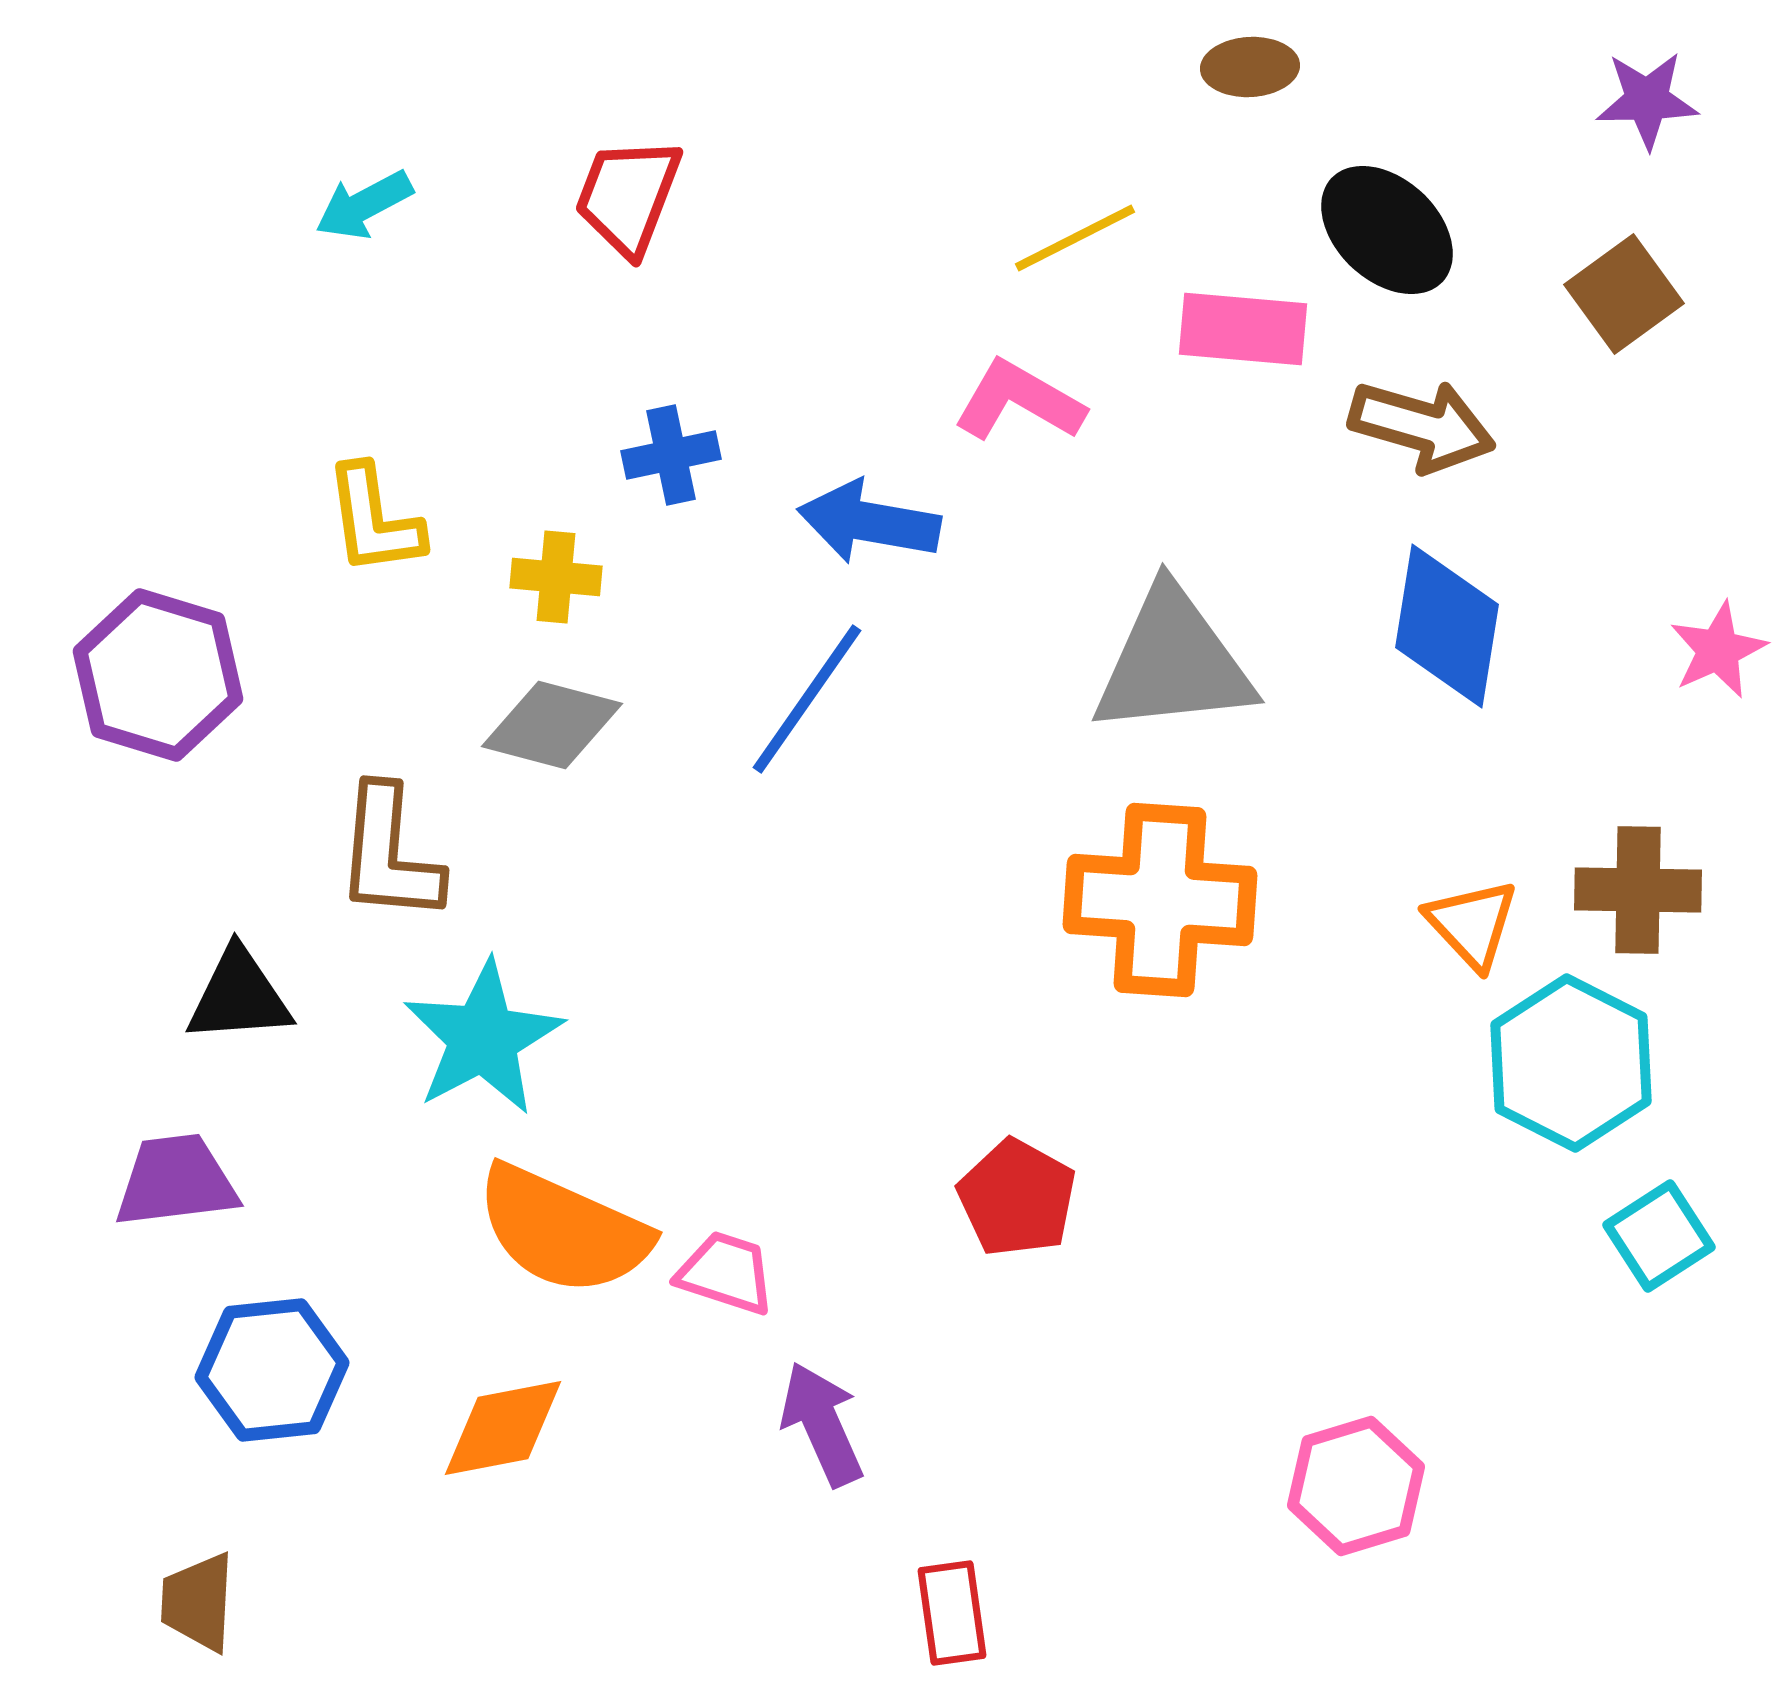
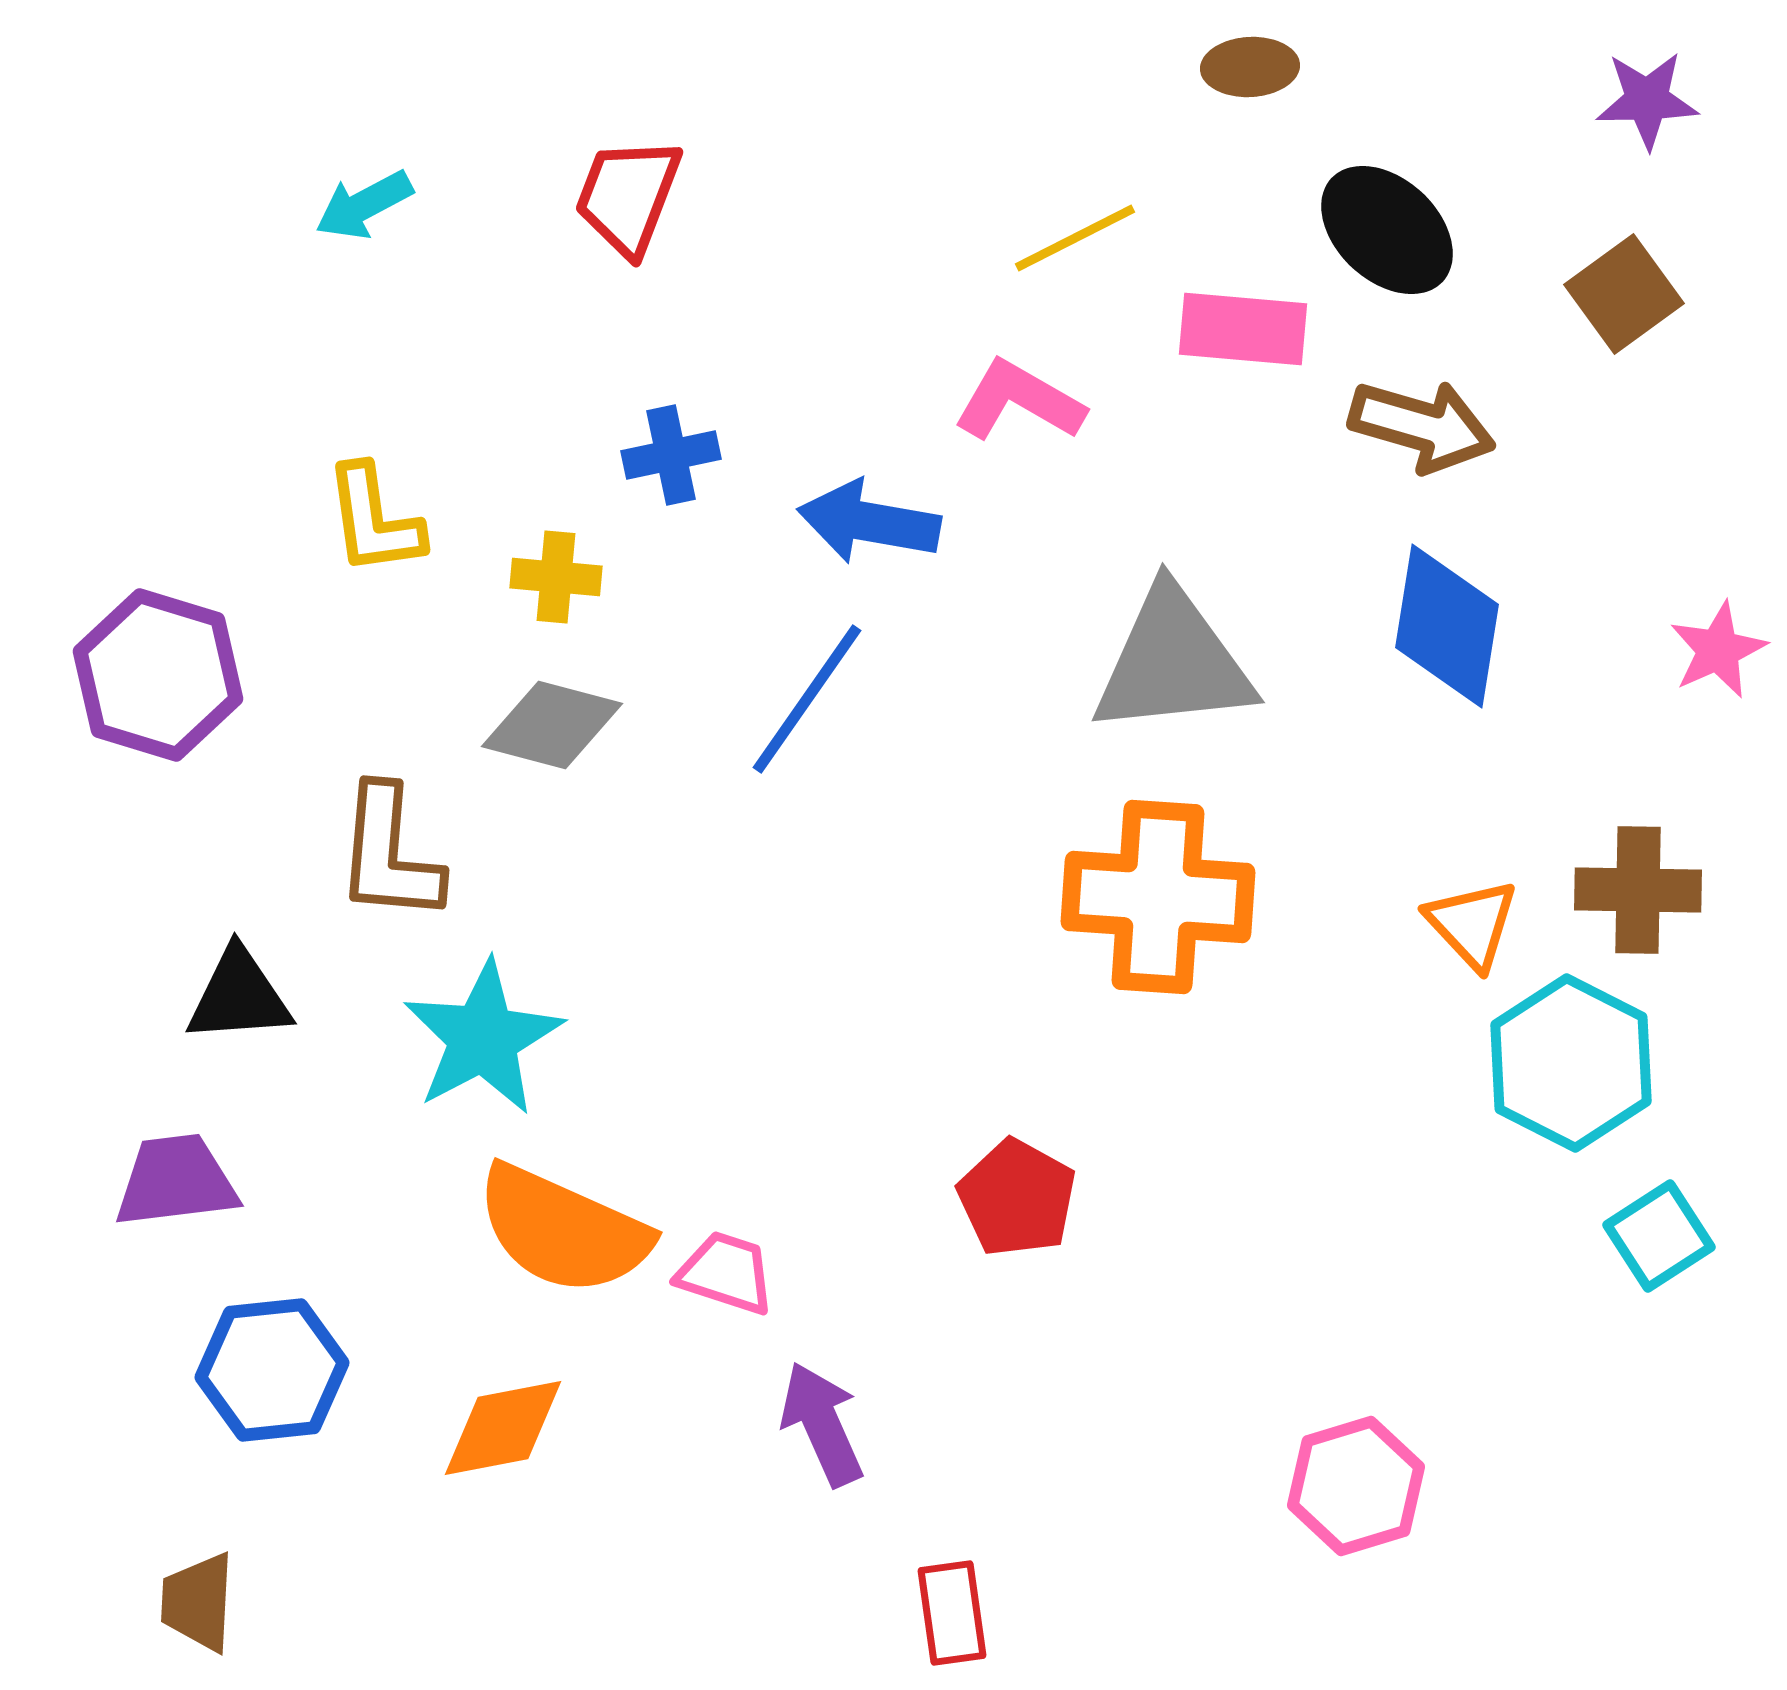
orange cross: moved 2 px left, 3 px up
